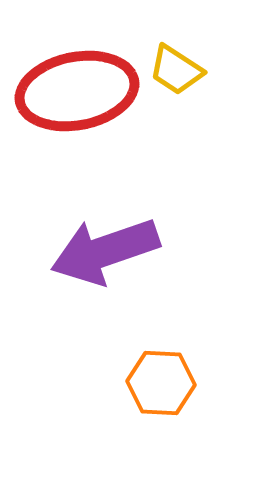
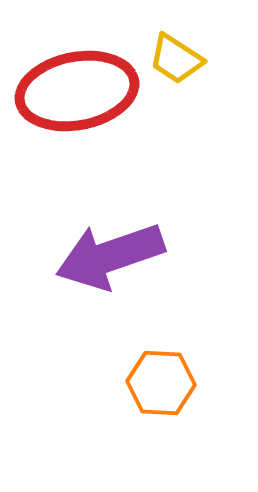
yellow trapezoid: moved 11 px up
purple arrow: moved 5 px right, 5 px down
